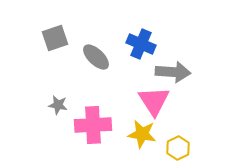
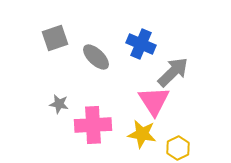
gray arrow: rotated 48 degrees counterclockwise
gray star: moved 1 px right, 1 px up
